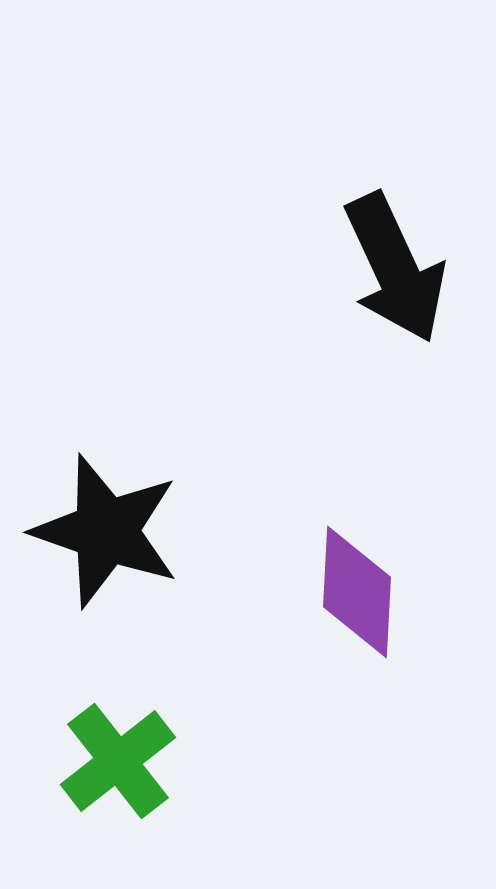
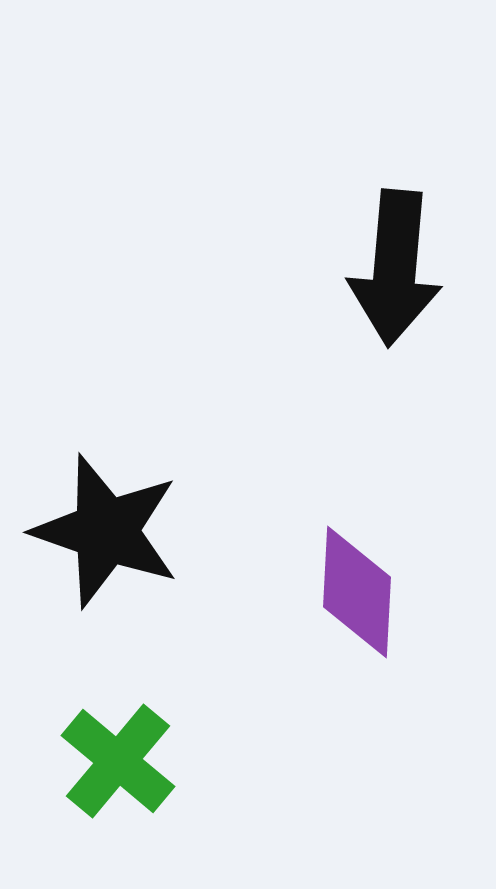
black arrow: rotated 30 degrees clockwise
green cross: rotated 12 degrees counterclockwise
